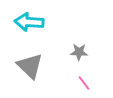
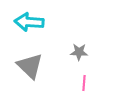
pink line: rotated 42 degrees clockwise
